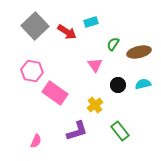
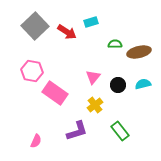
green semicircle: moved 2 px right; rotated 56 degrees clockwise
pink triangle: moved 2 px left, 12 px down; rotated 14 degrees clockwise
